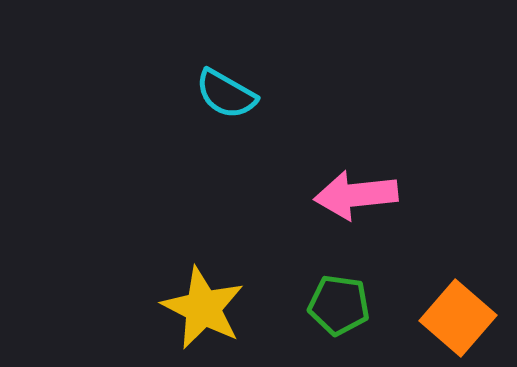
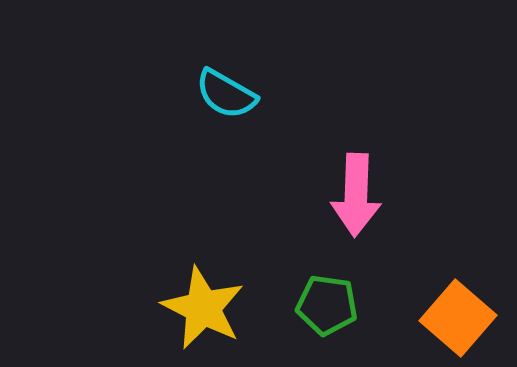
pink arrow: rotated 82 degrees counterclockwise
green pentagon: moved 12 px left
